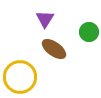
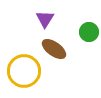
yellow circle: moved 4 px right, 6 px up
